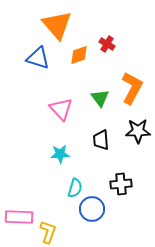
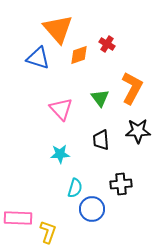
orange triangle: moved 1 px right, 4 px down
pink rectangle: moved 1 px left, 1 px down
